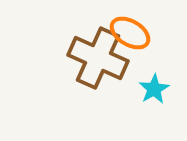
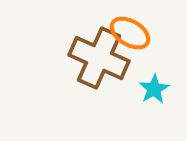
brown cross: moved 1 px right
